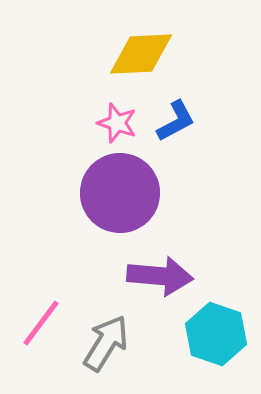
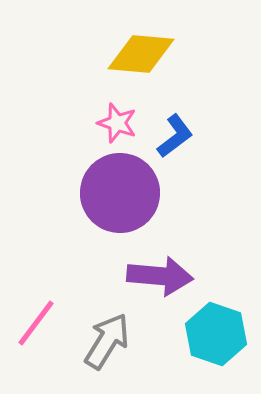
yellow diamond: rotated 8 degrees clockwise
blue L-shape: moved 1 px left, 15 px down; rotated 9 degrees counterclockwise
pink line: moved 5 px left
gray arrow: moved 1 px right, 2 px up
